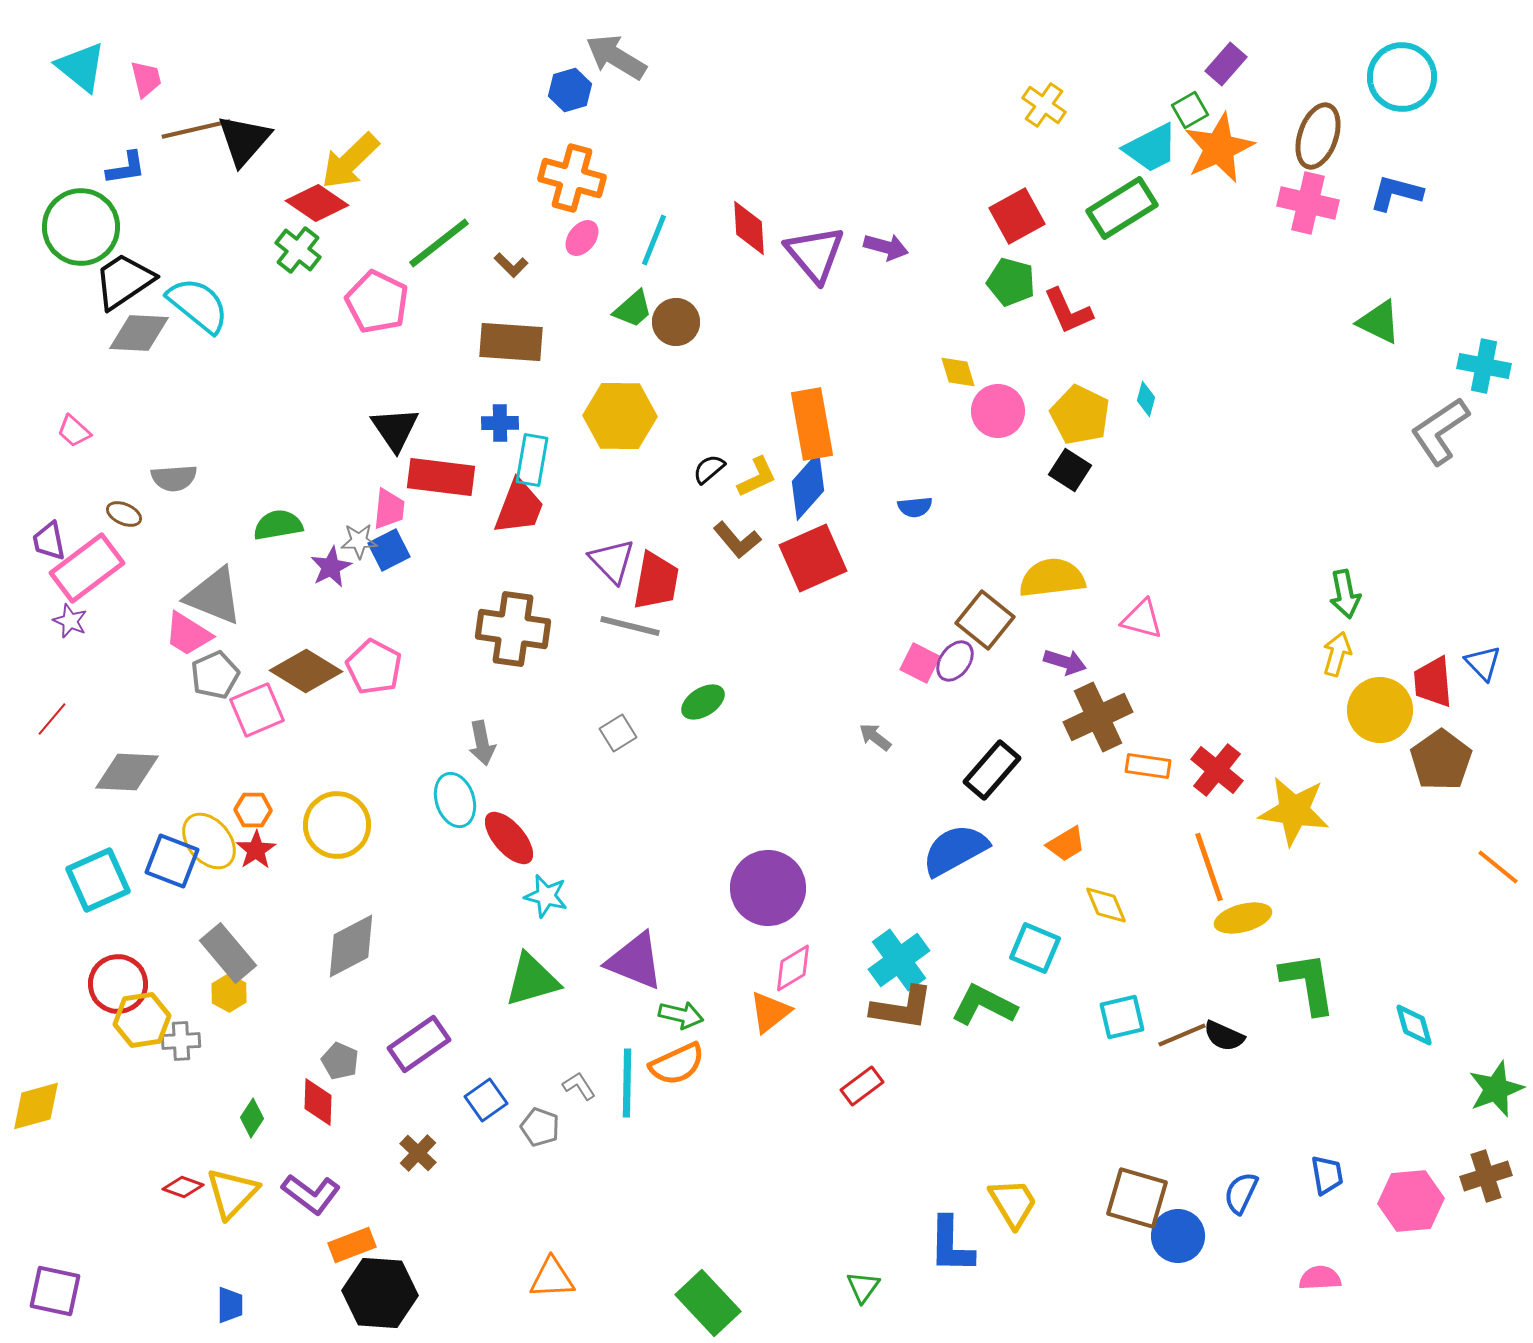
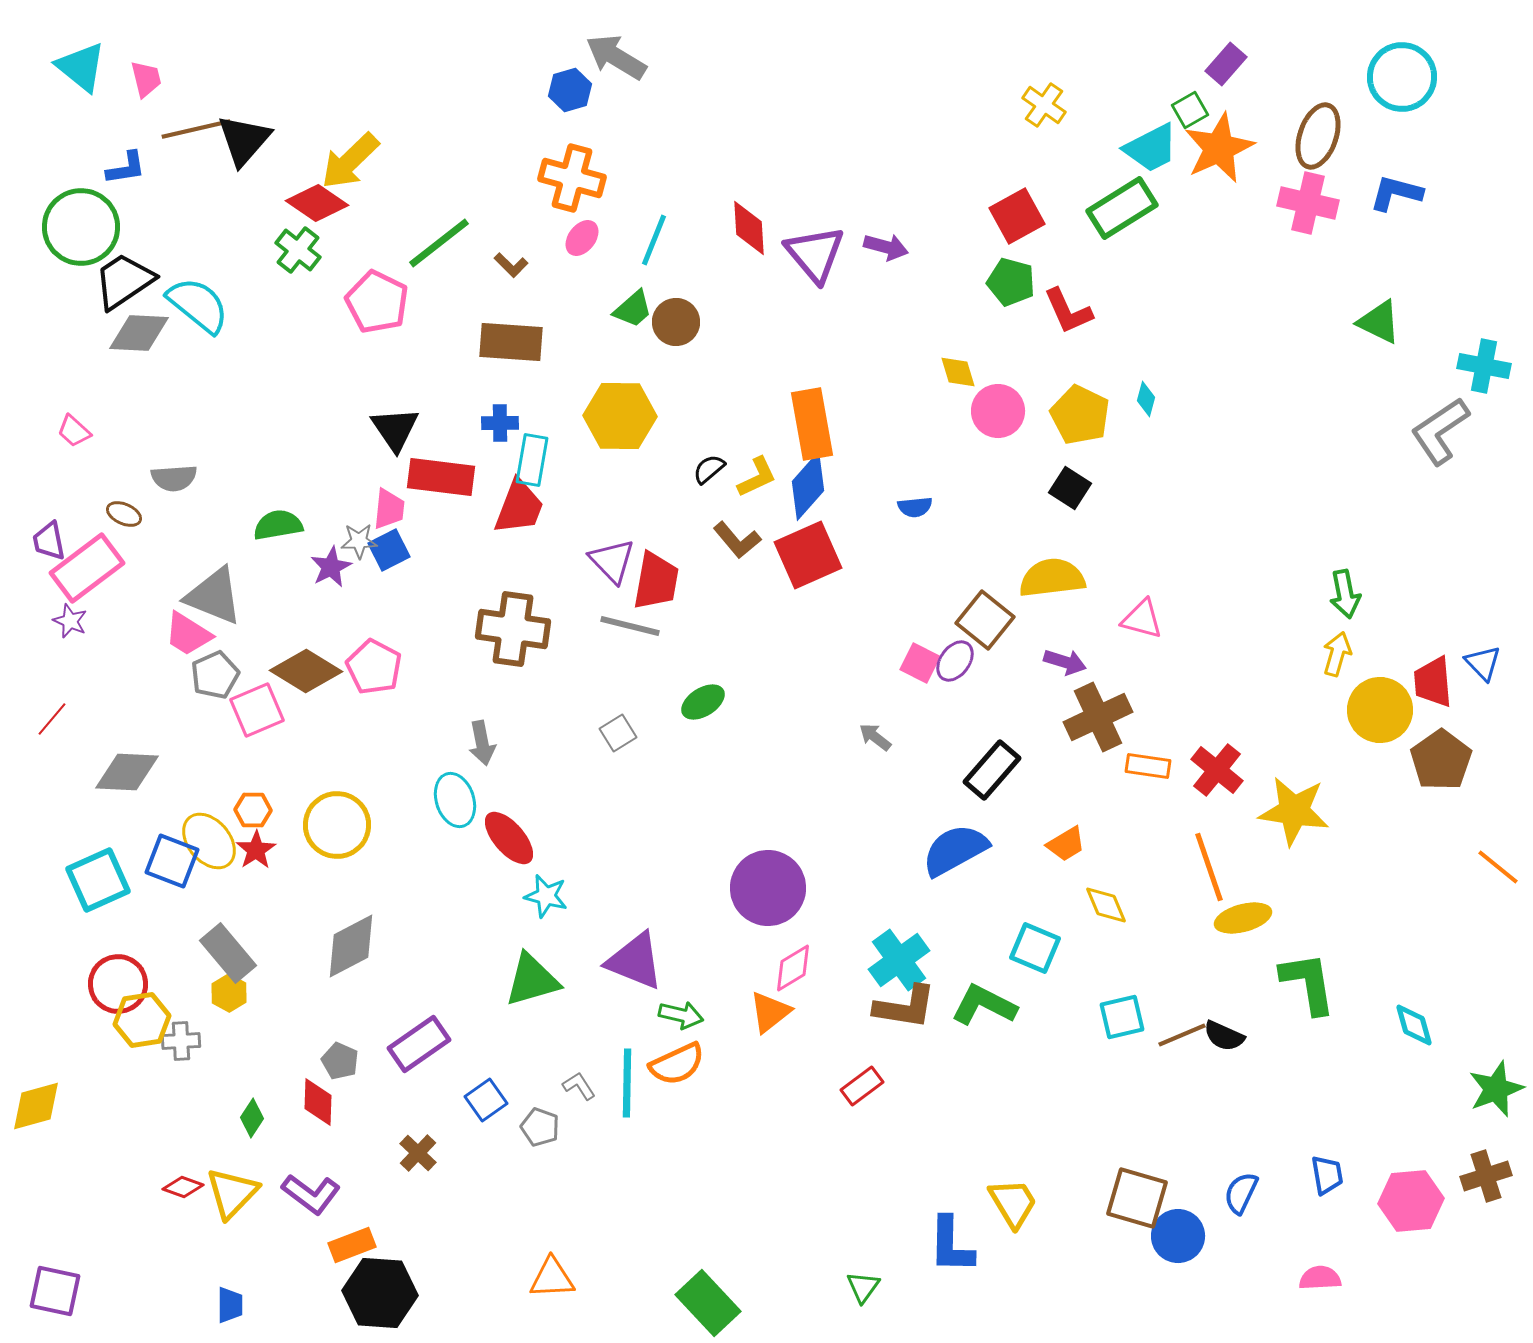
black square at (1070, 470): moved 18 px down
red square at (813, 558): moved 5 px left, 3 px up
brown L-shape at (902, 1008): moved 3 px right, 1 px up
